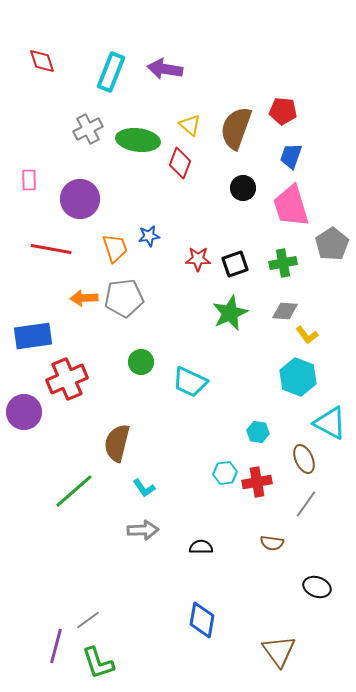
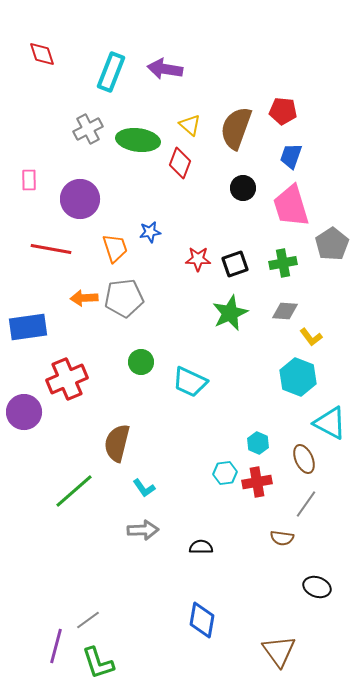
red diamond at (42, 61): moved 7 px up
blue star at (149, 236): moved 1 px right, 4 px up
yellow L-shape at (307, 335): moved 4 px right, 2 px down
blue rectangle at (33, 336): moved 5 px left, 9 px up
cyan hexagon at (258, 432): moved 11 px down; rotated 15 degrees clockwise
brown semicircle at (272, 543): moved 10 px right, 5 px up
